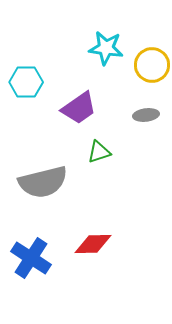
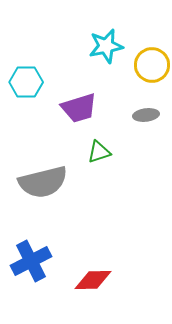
cyan star: moved 2 px up; rotated 20 degrees counterclockwise
purple trapezoid: rotated 18 degrees clockwise
red diamond: moved 36 px down
blue cross: moved 3 px down; rotated 30 degrees clockwise
